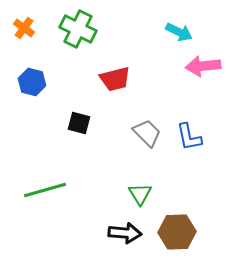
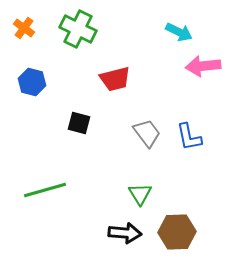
gray trapezoid: rotated 8 degrees clockwise
